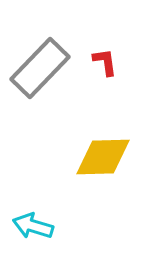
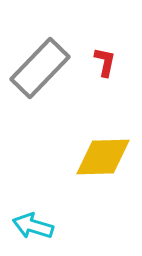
red L-shape: rotated 20 degrees clockwise
